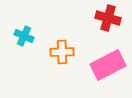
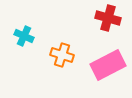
orange cross: moved 3 px down; rotated 20 degrees clockwise
